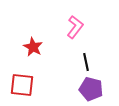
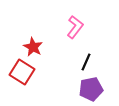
black line: rotated 36 degrees clockwise
red square: moved 13 px up; rotated 25 degrees clockwise
purple pentagon: rotated 25 degrees counterclockwise
